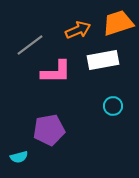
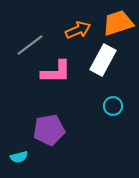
white rectangle: rotated 52 degrees counterclockwise
